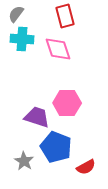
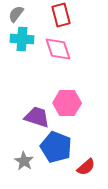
red rectangle: moved 4 px left, 1 px up
red semicircle: rotated 12 degrees counterclockwise
